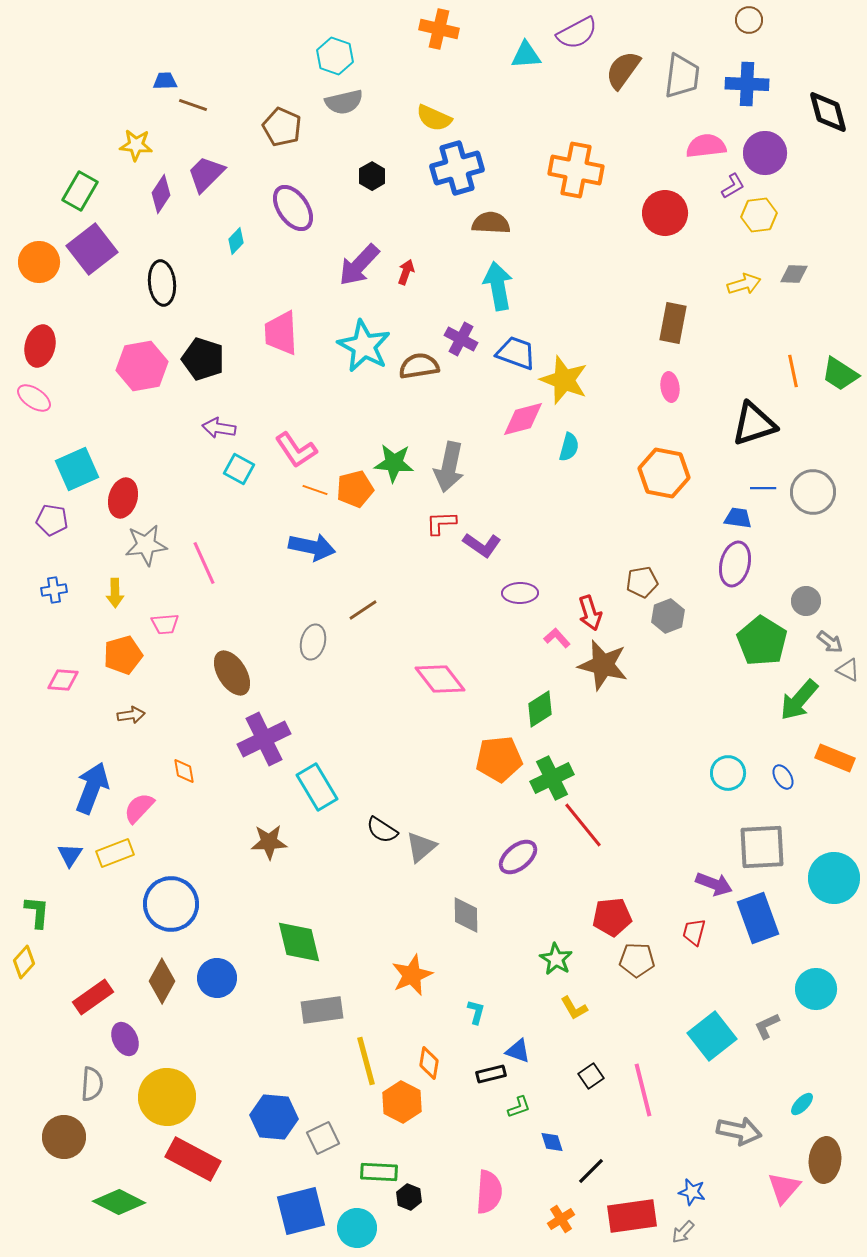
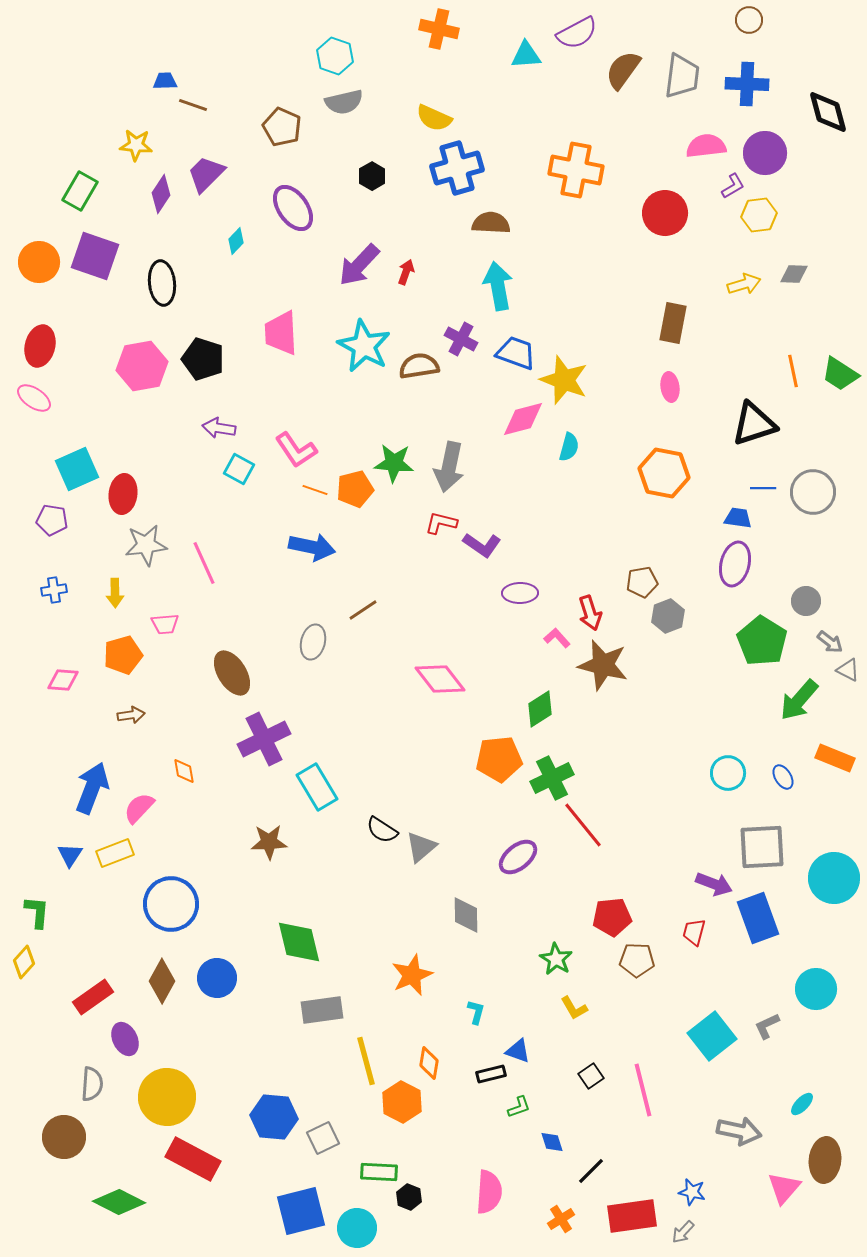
purple square at (92, 249): moved 3 px right, 7 px down; rotated 33 degrees counterclockwise
red ellipse at (123, 498): moved 4 px up; rotated 9 degrees counterclockwise
red L-shape at (441, 523): rotated 16 degrees clockwise
